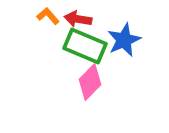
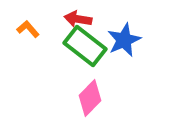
orange L-shape: moved 20 px left, 13 px down
green rectangle: rotated 15 degrees clockwise
pink diamond: moved 16 px down
